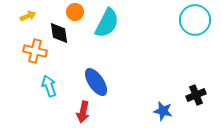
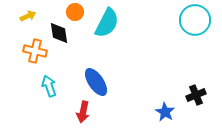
blue star: moved 2 px right, 1 px down; rotated 18 degrees clockwise
